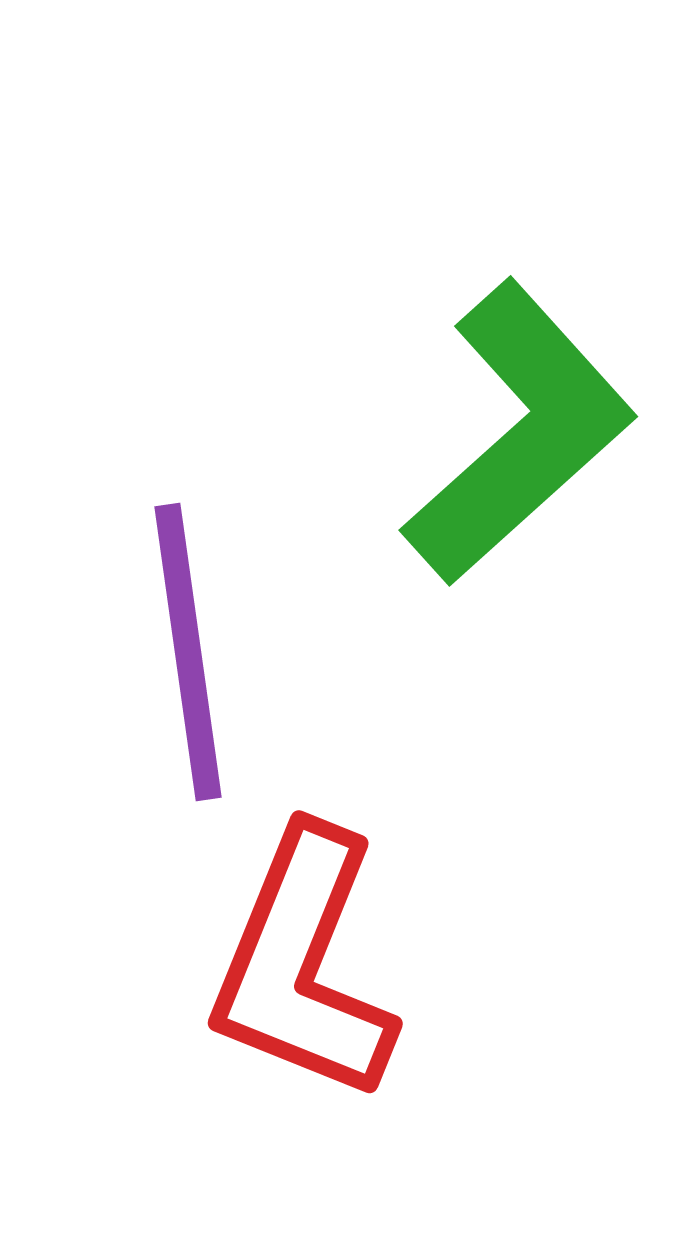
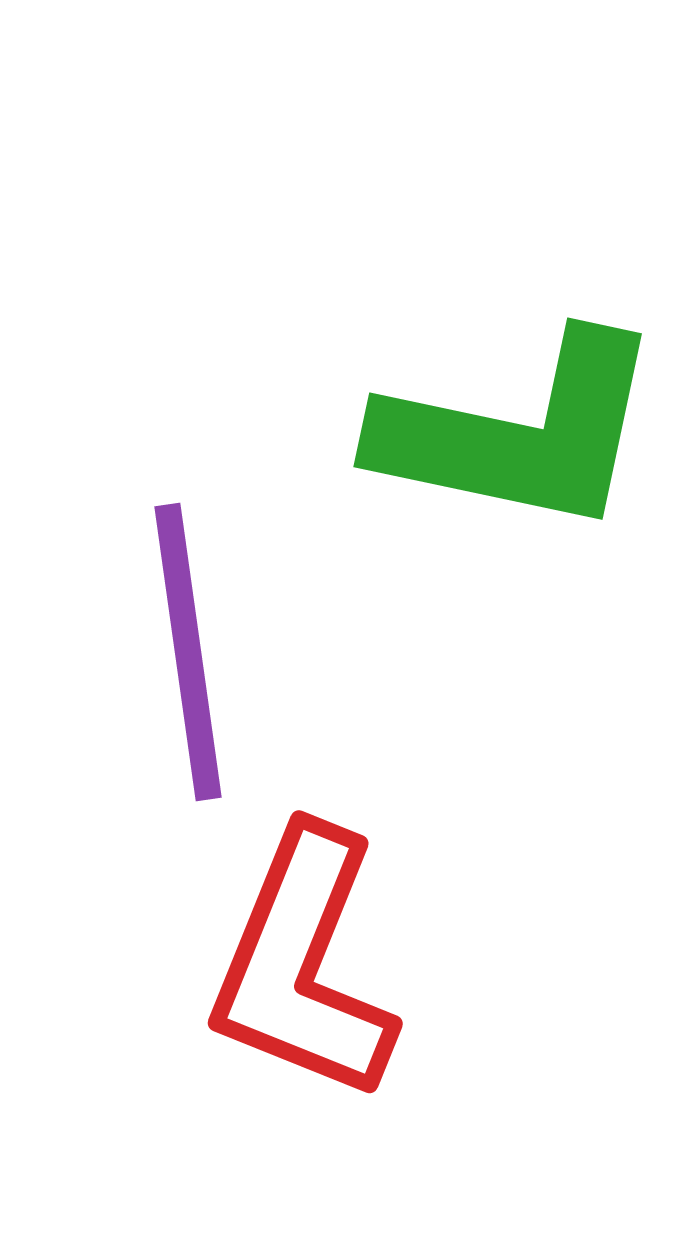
green L-shape: rotated 54 degrees clockwise
